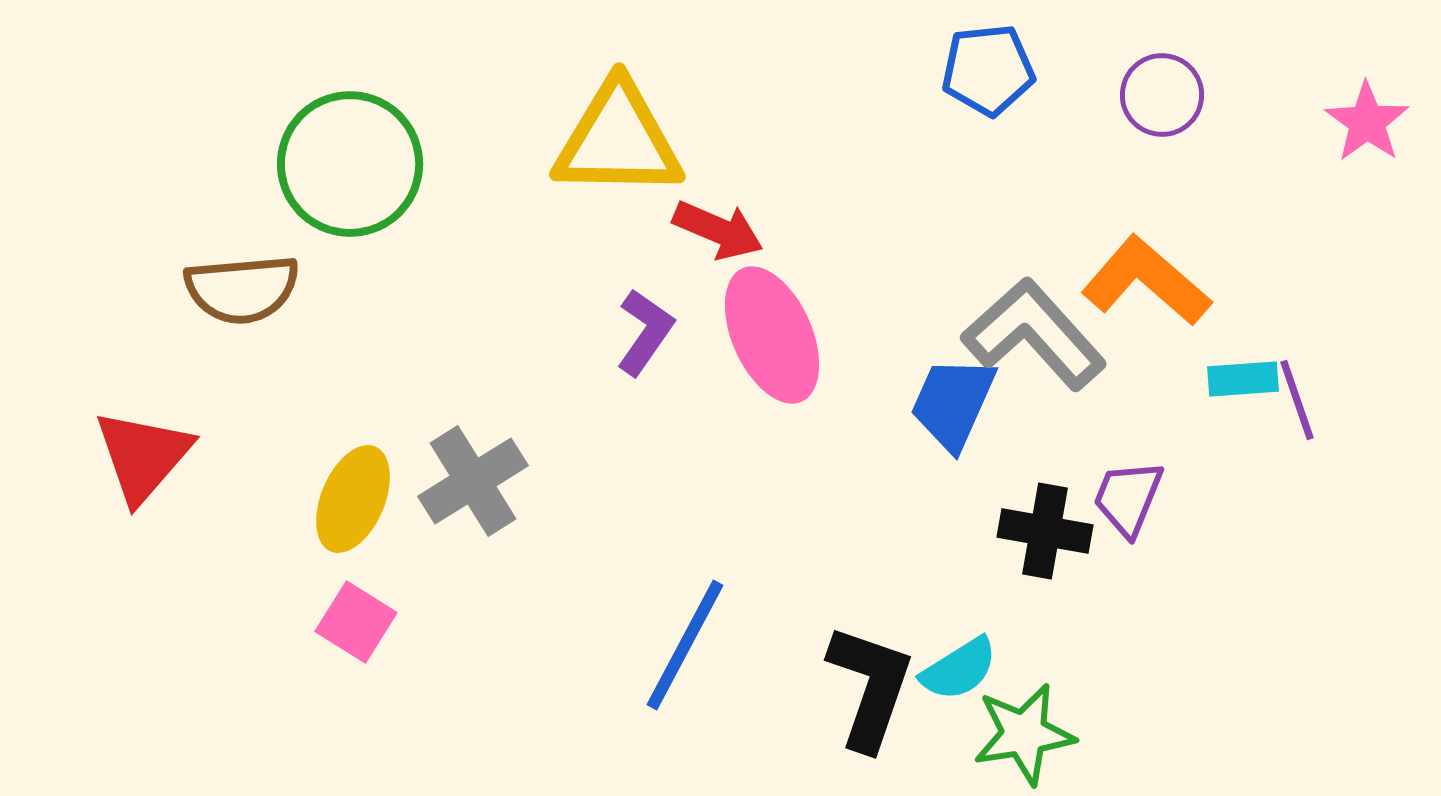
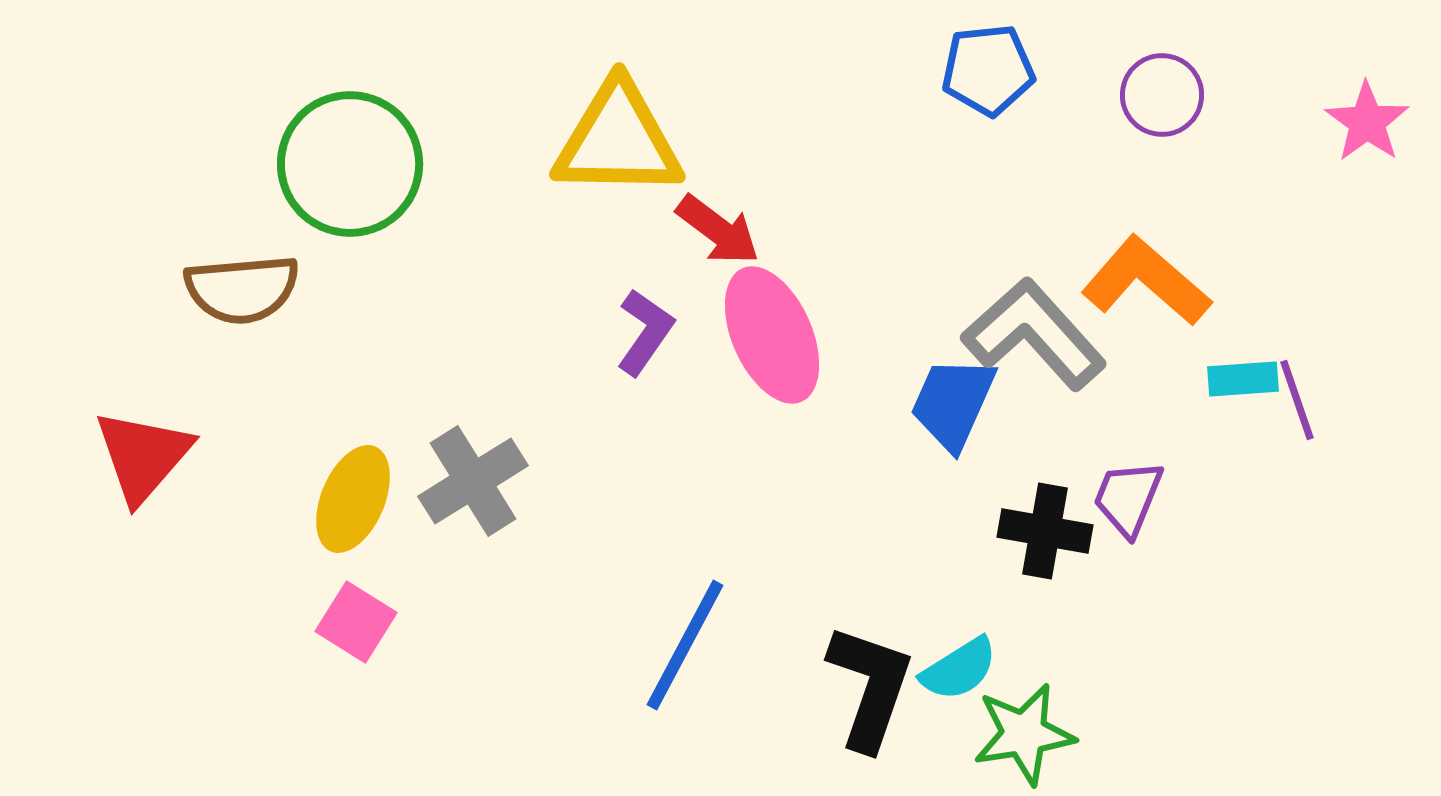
red arrow: rotated 14 degrees clockwise
